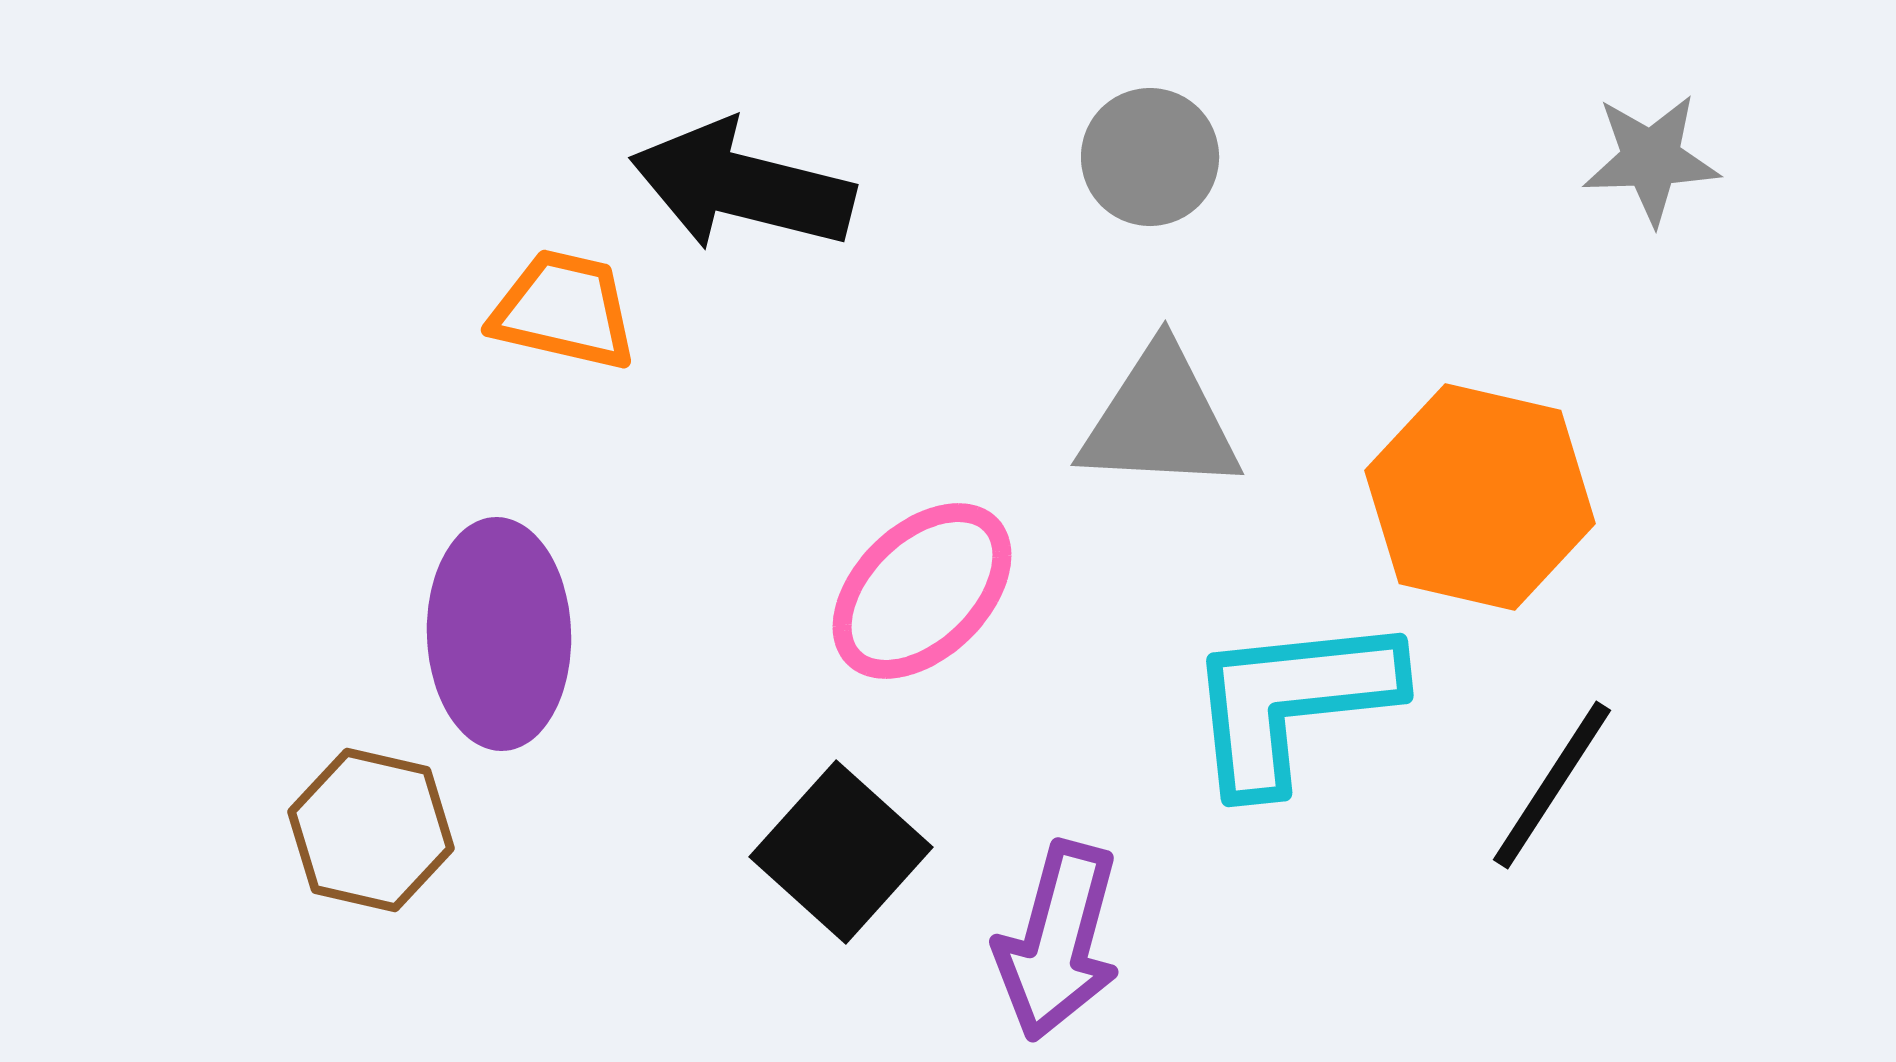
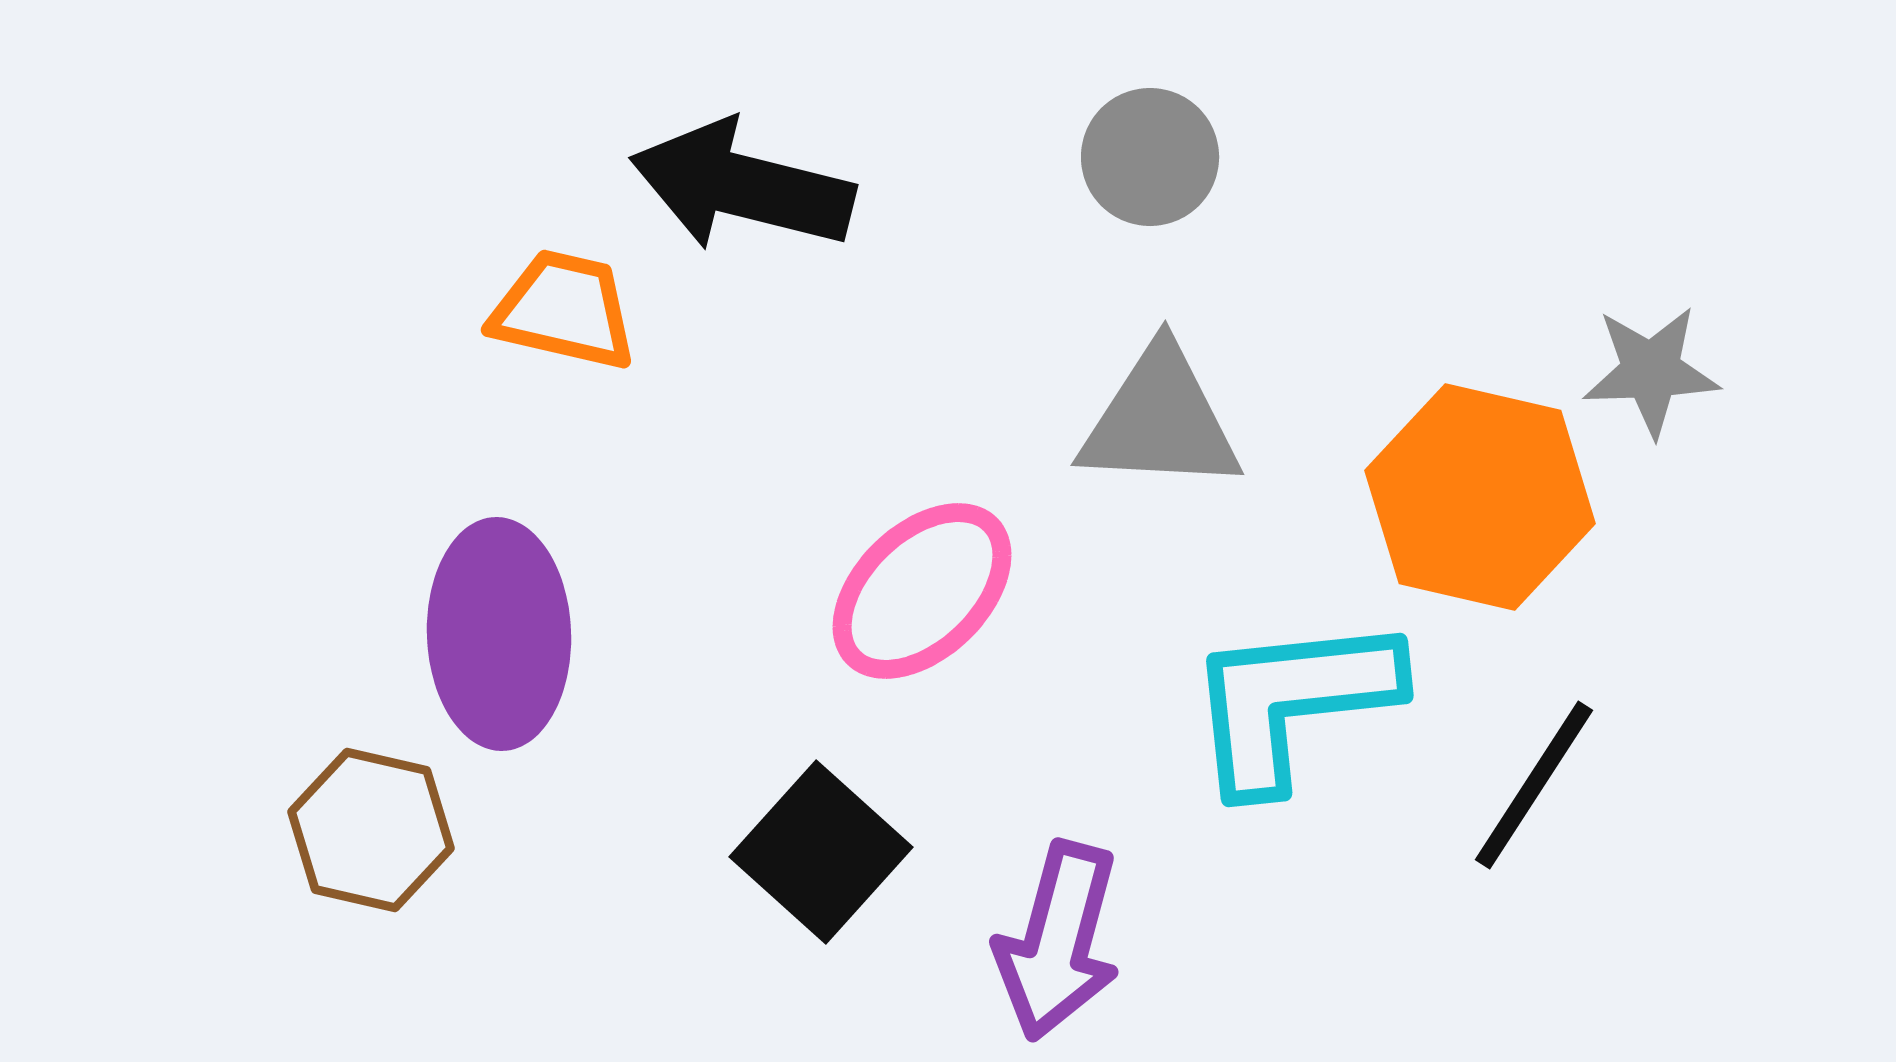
gray star: moved 212 px down
black line: moved 18 px left
black square: moved 20 px left
